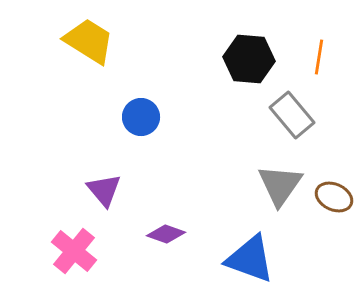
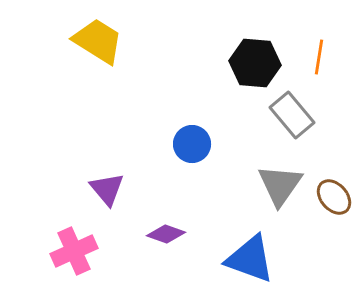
yellow trapezoid: moved 9 px right
black hexagon: moved 6 px right, 4 px down
blue circle: moved 51 px right, 27 px down
purple triangle: moved 3 px right, 1 px up
brown ellipse: rotated 24 degrees clockwise
pink cross: rotated 27 degrees clockwise
